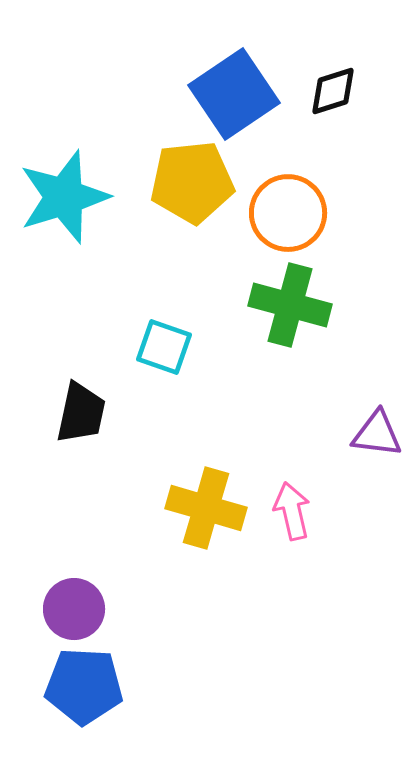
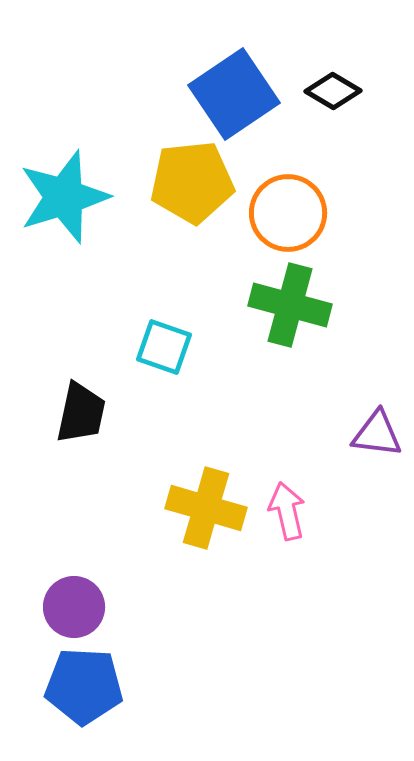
black diamond: rotated 48 degrees clockwise
pink arrow: moved 5 px left
purple circle: moved 2 px up
